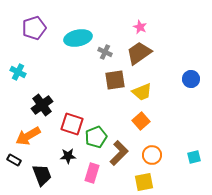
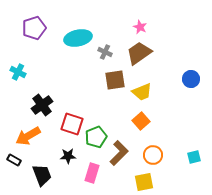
orange circle: moved 1 px right
